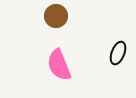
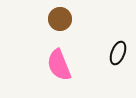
brown circle: moved 4 px right, 3 px down
